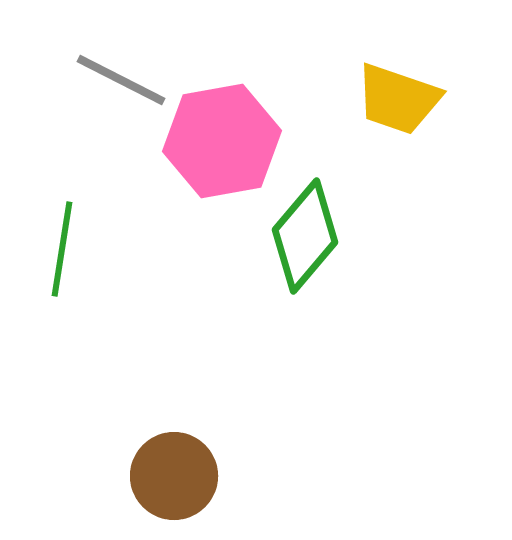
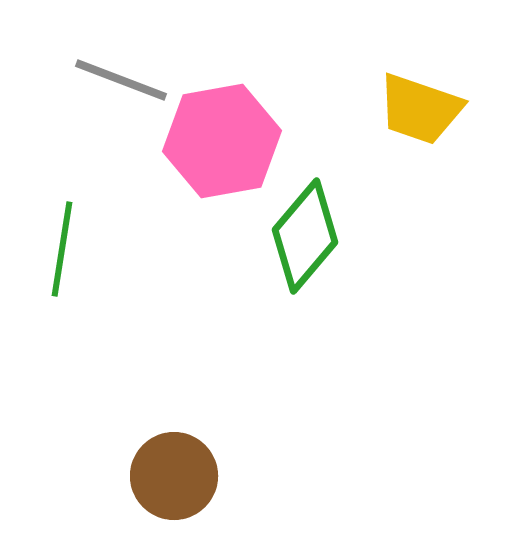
gray line: rotated 6 degrees counterclockwise
yellow trapezoid: moved 22 px right, 10 px down
